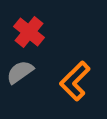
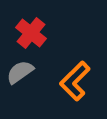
red cross: moved 2 px right, 1 px down
